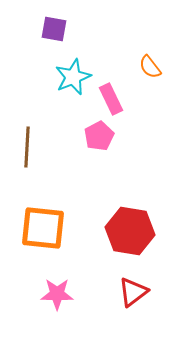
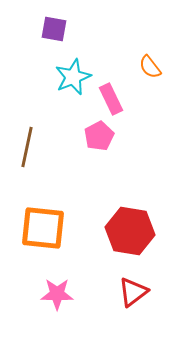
brown line: rotated 9 degrees clockwise
